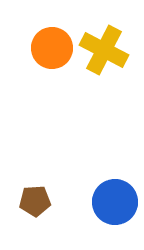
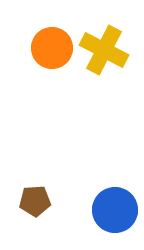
blue circle: moved 8 px down
